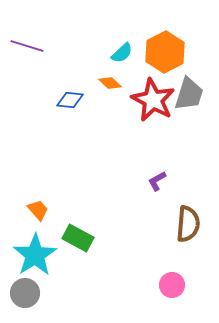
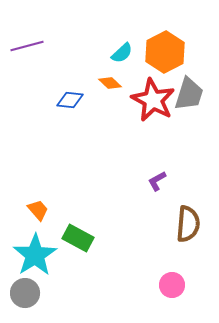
purple line: rotated 32 degrees counterclockwise
